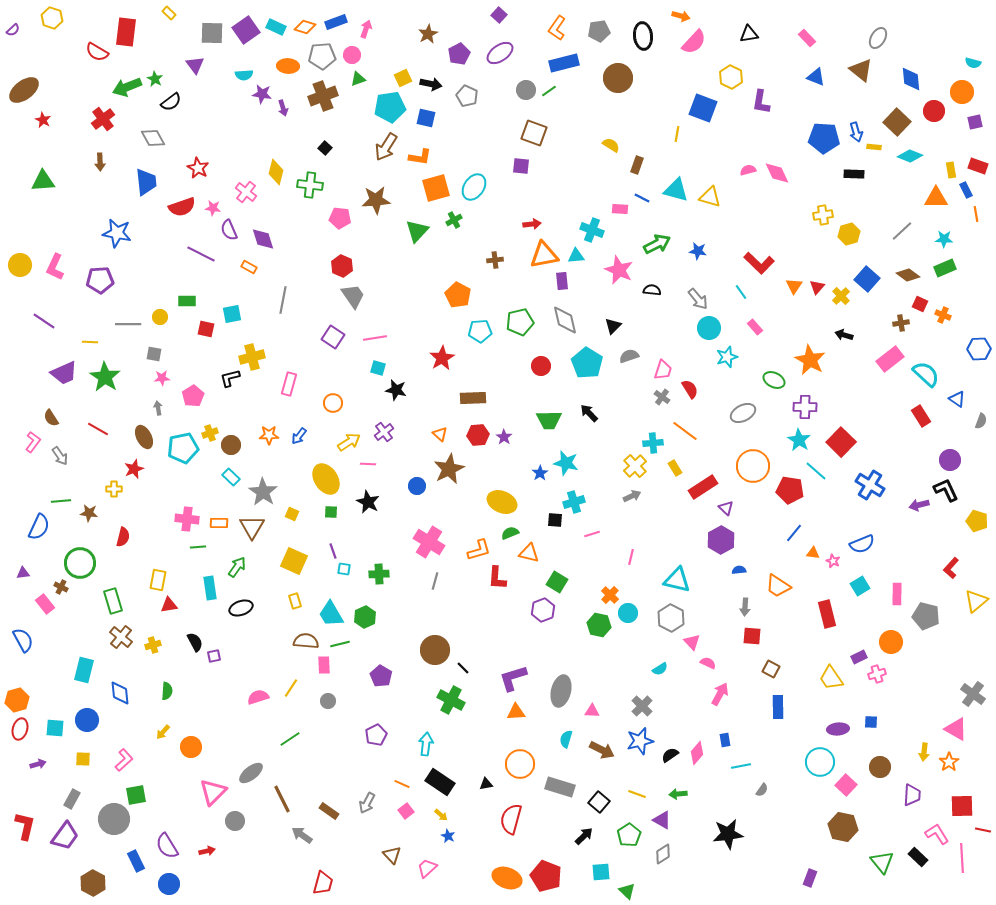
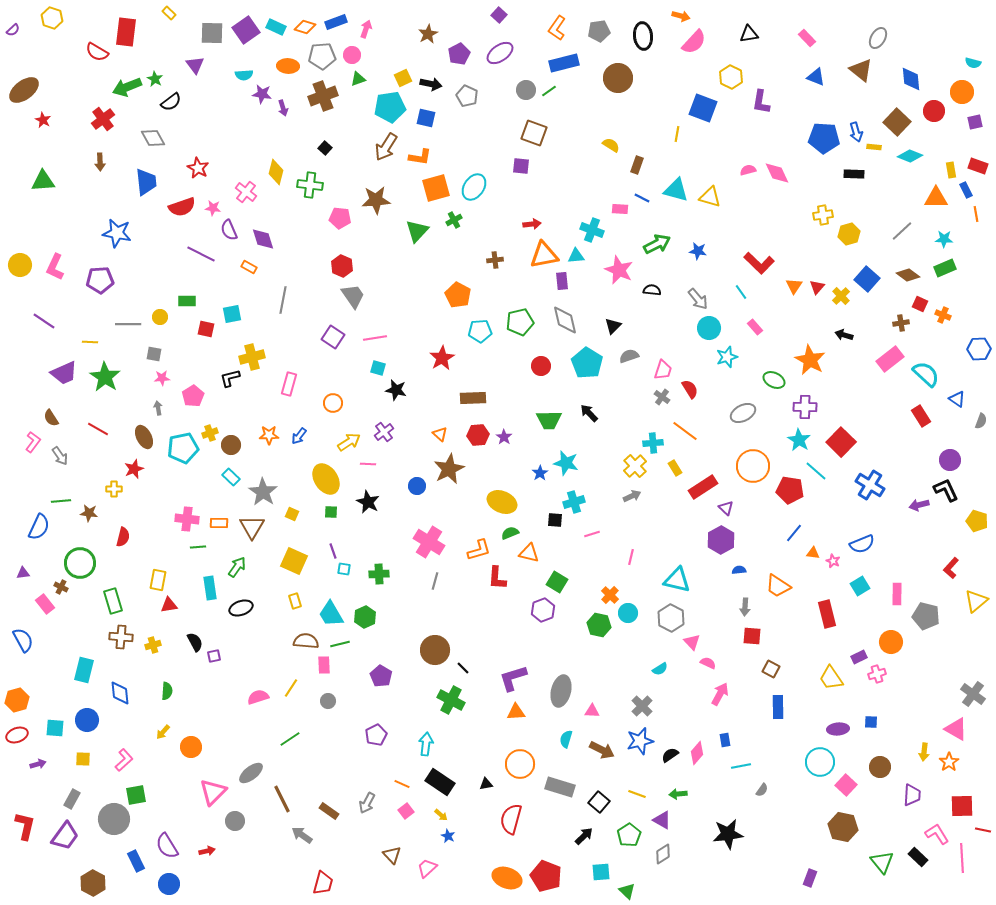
brown cross at (121, 637): rotated 35 degrees counterclockwise
red ellipse at (20, 729): moved 3 px left, 6 px down; rotated 55 degrees clockwise
